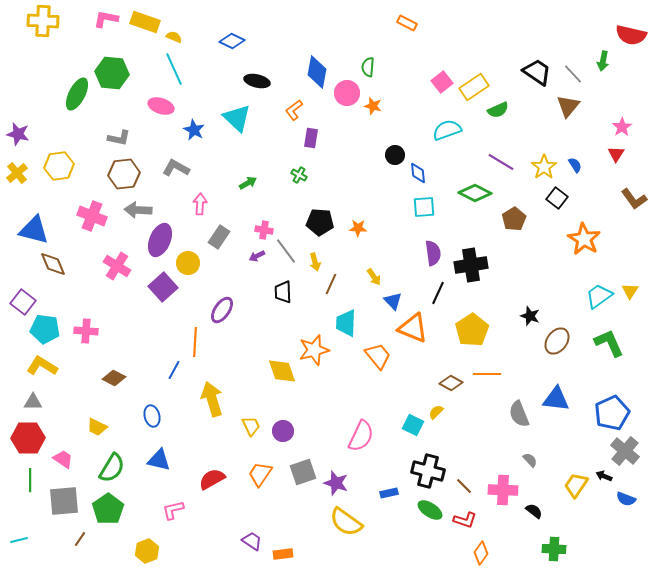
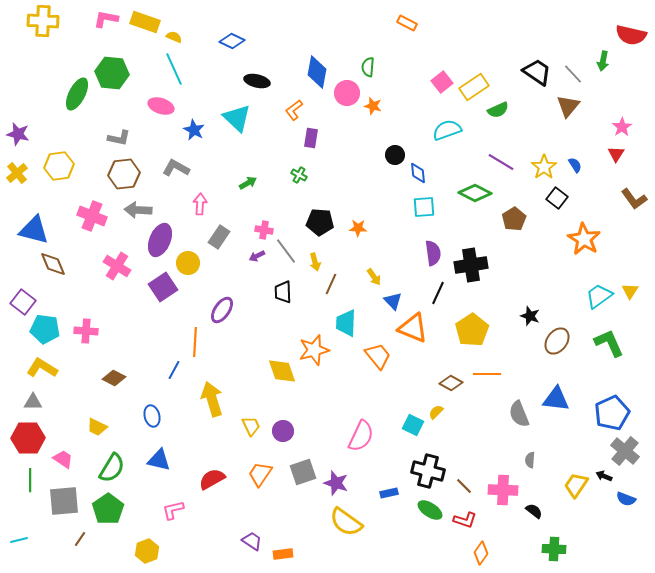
purple square at (163, 287): rotated 8 degrees clockwise
yellow L-shape at (42, 366): moved 2 px down
gray semicircle at (530, 460): rotated 133 degrees counterclockwise
